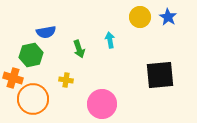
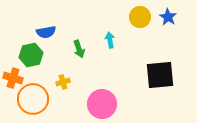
yellow cross: moved 3 px left, 2 px down; rotated 24 degrees counterclockwise
